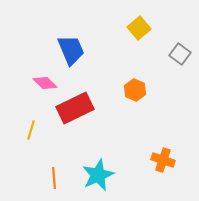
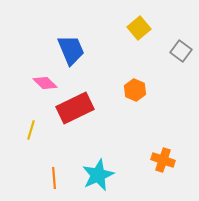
gray square: moved 1 px right, 3 px up
